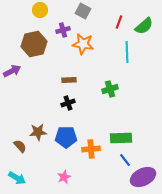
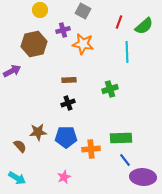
purple ellipse: rotated 30 degrees clockwise
